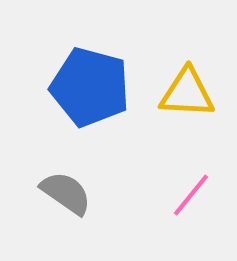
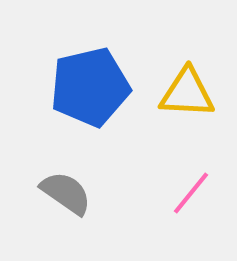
blue pentagon: rotated 28 degrees counterclockwise
pink line: moved 2 px up
